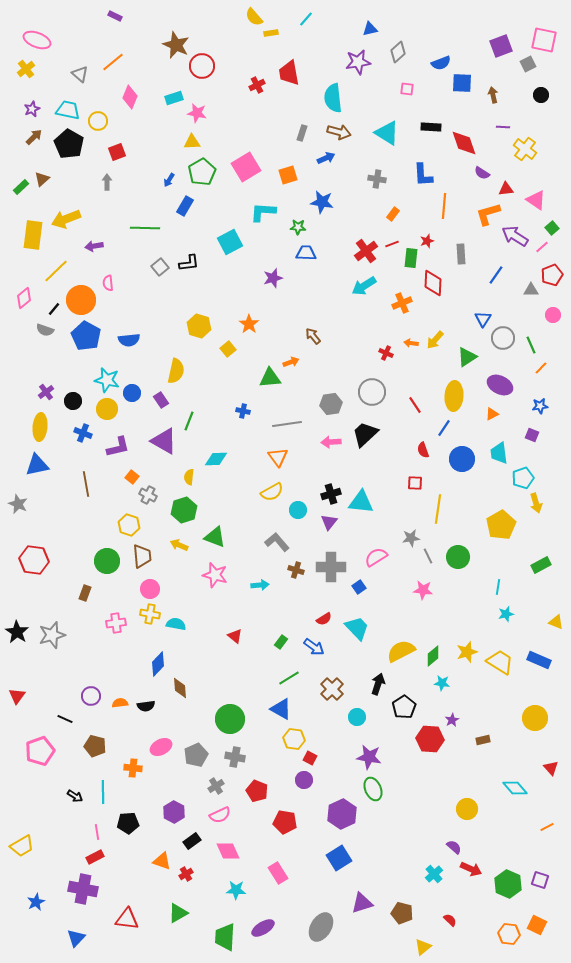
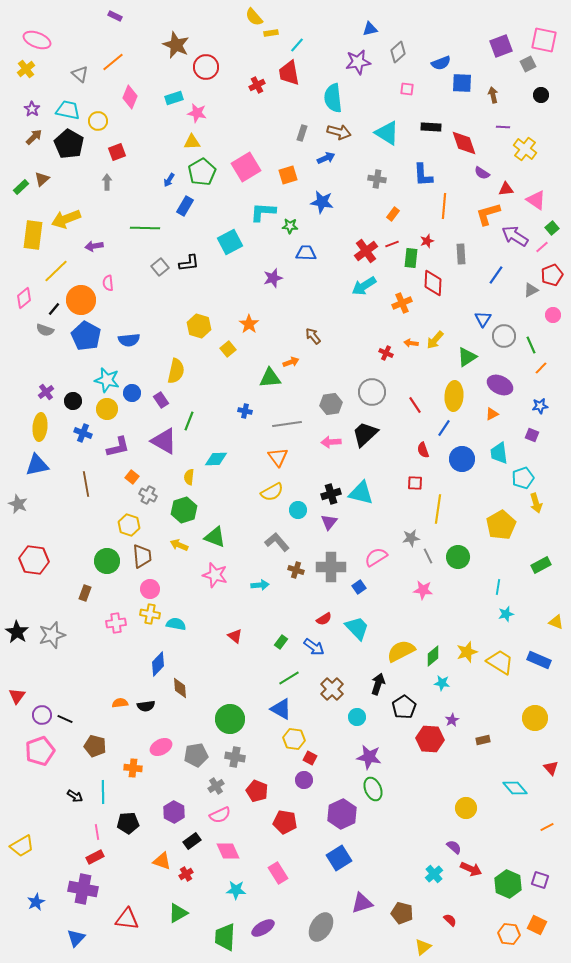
cyan line at (306, 19): moved 9 px left, 26 px down
red circle at (202, 66): moved 4 px right, 1 px down
purple star at (32, 109): rotated 14 degrees counterclockwise
green star at (298, 227): moved 8 px left, 1 px up
gray triangle at (531, 290): rotated 28 degrees counterclockwise
gray circle at (503, 338): moved 1 px right, 2 px up
blue cross at (243, 411): moved 2 px right
cyan triangle at (361, 502): moved 9 px up; rotated 8 degrees clockwise
purple circle at (91, 696): moved 49 px left, 19 px down
gray pentagon at (196, 755): rotated 15 degrees clockwise
yellow circle at (467, 809): moved 1 px left, 1 px up
